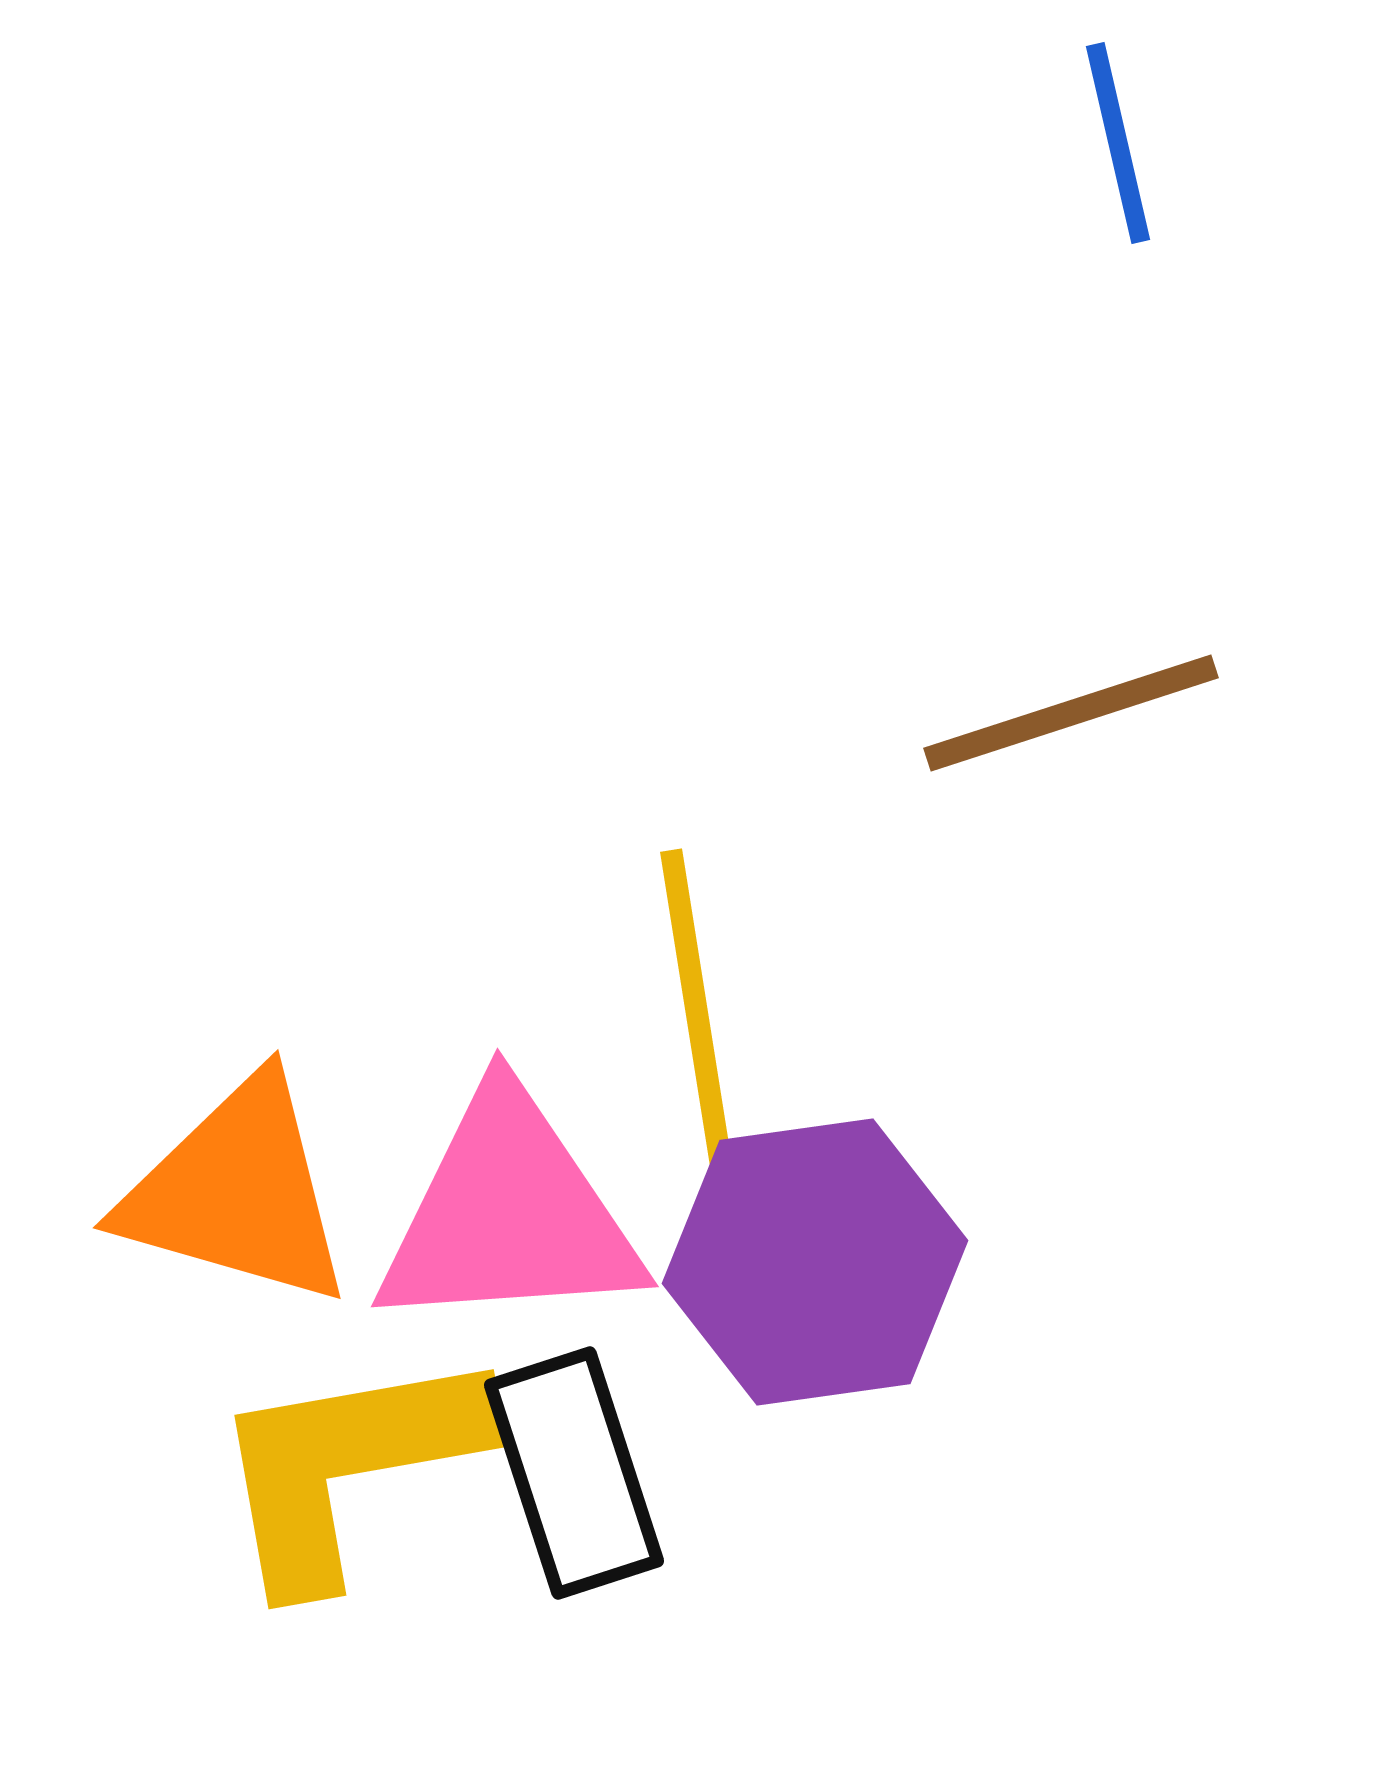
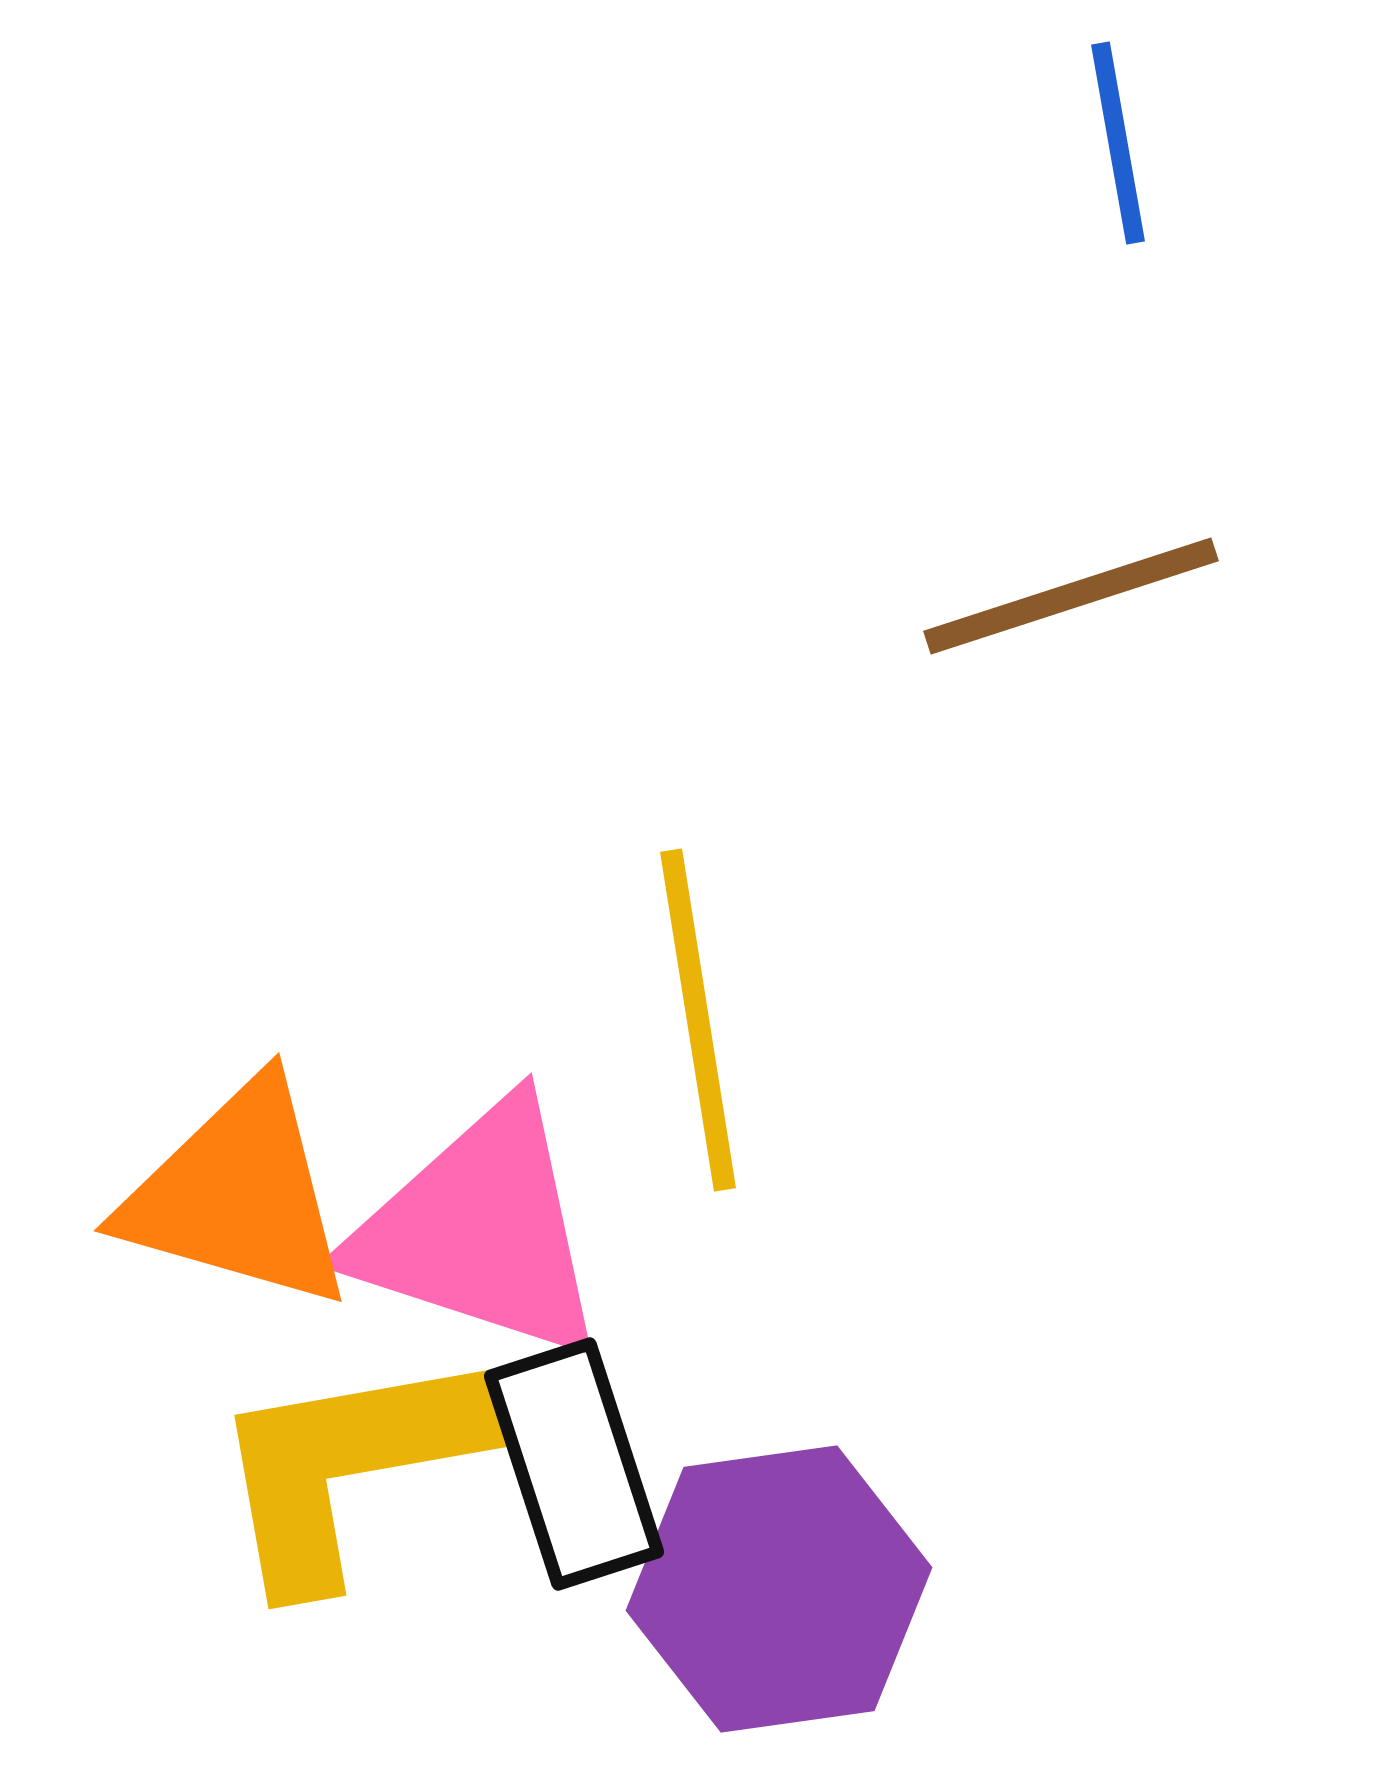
blue line: rotated 3 degrees clockwise
brown line: moved 117 px up
orange triangle: moved 1 px right, 3 px down
pink triangle: moved 29 px left, 17 px down; rotated 22 degrees clockwise
purple hexagon: moved 36 px left, 327 px down
black rectangle: moved 9 px up
